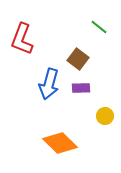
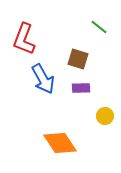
red L-shape: moved 2 px right
brown square: rotated 20 degrees counterclockwise
blue arrow: moved 6 px left, 5 px up; rotated 44 degrees counterclockwise
orange diamond: rotated 12 degrees clockwise
